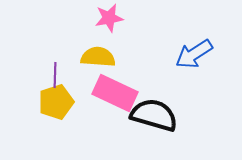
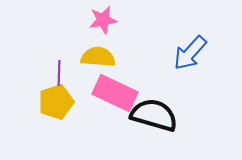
pink star: moved 6 px left, 2 px down
blue arrow: moved 4 px left, 1 px up; rotated 15 degrees counterclockwise
purple line: moved 4 px right, 2 px up
